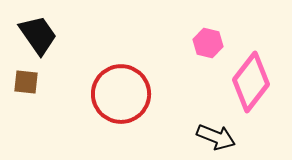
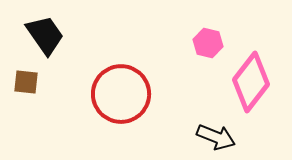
black trapezoid: moved 7 px right
